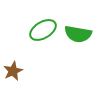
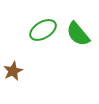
green semicircle: rotated 40 degrees clockwise
